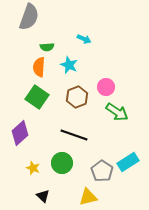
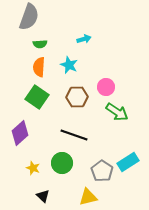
cyan arrow: rotated 40 degrees counterclockwise
green semicircle: moved 7 px left, 3 px up
brown hexagon: rotated 20 degrees clockwise
